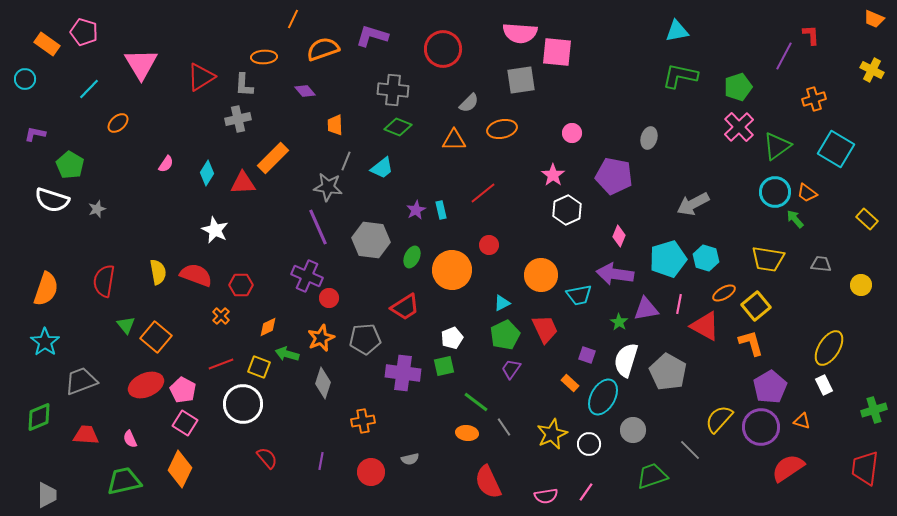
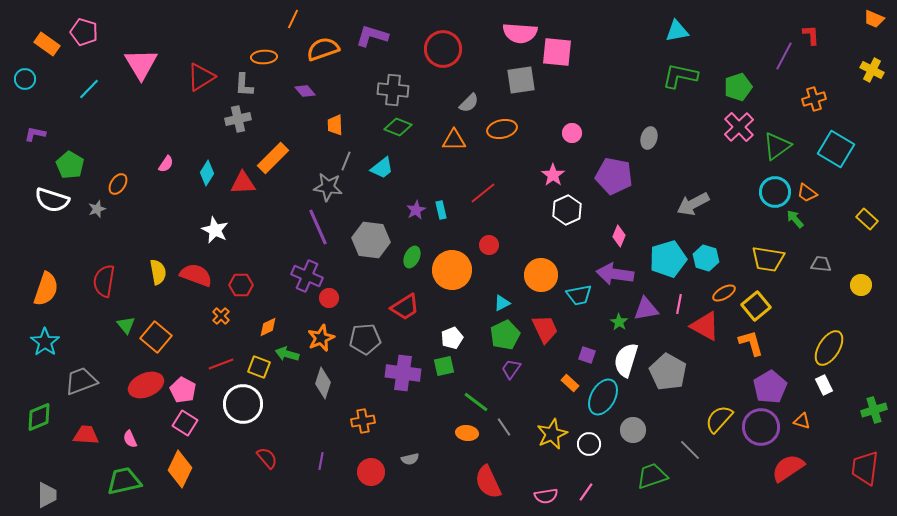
orange ellipse at (118, 123): moved 61 px down; rotated 15 degrees counterclockwise
